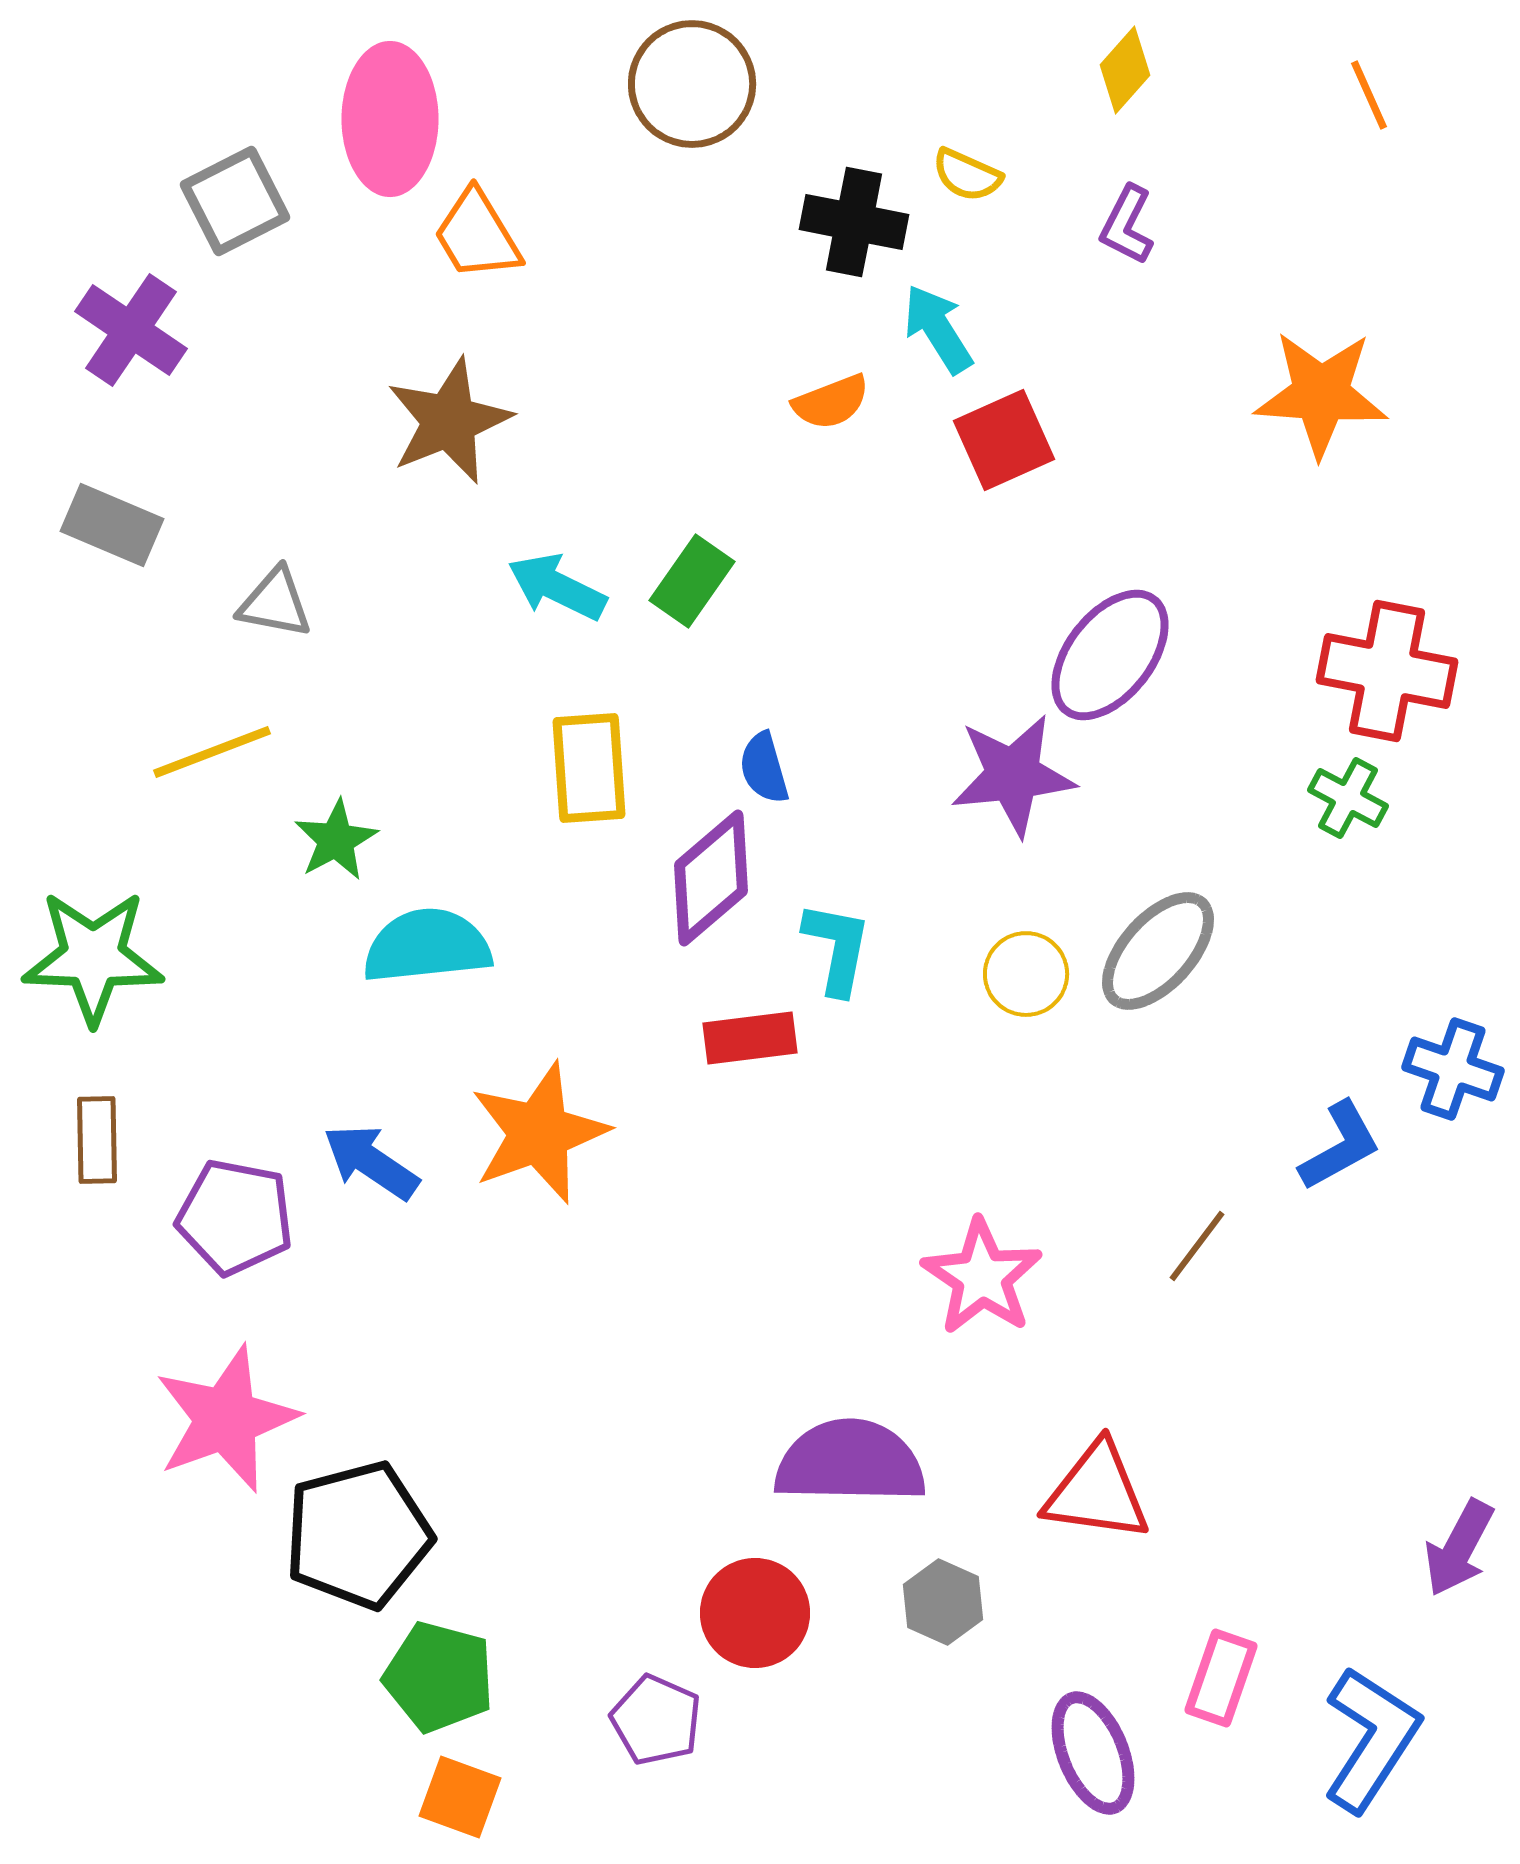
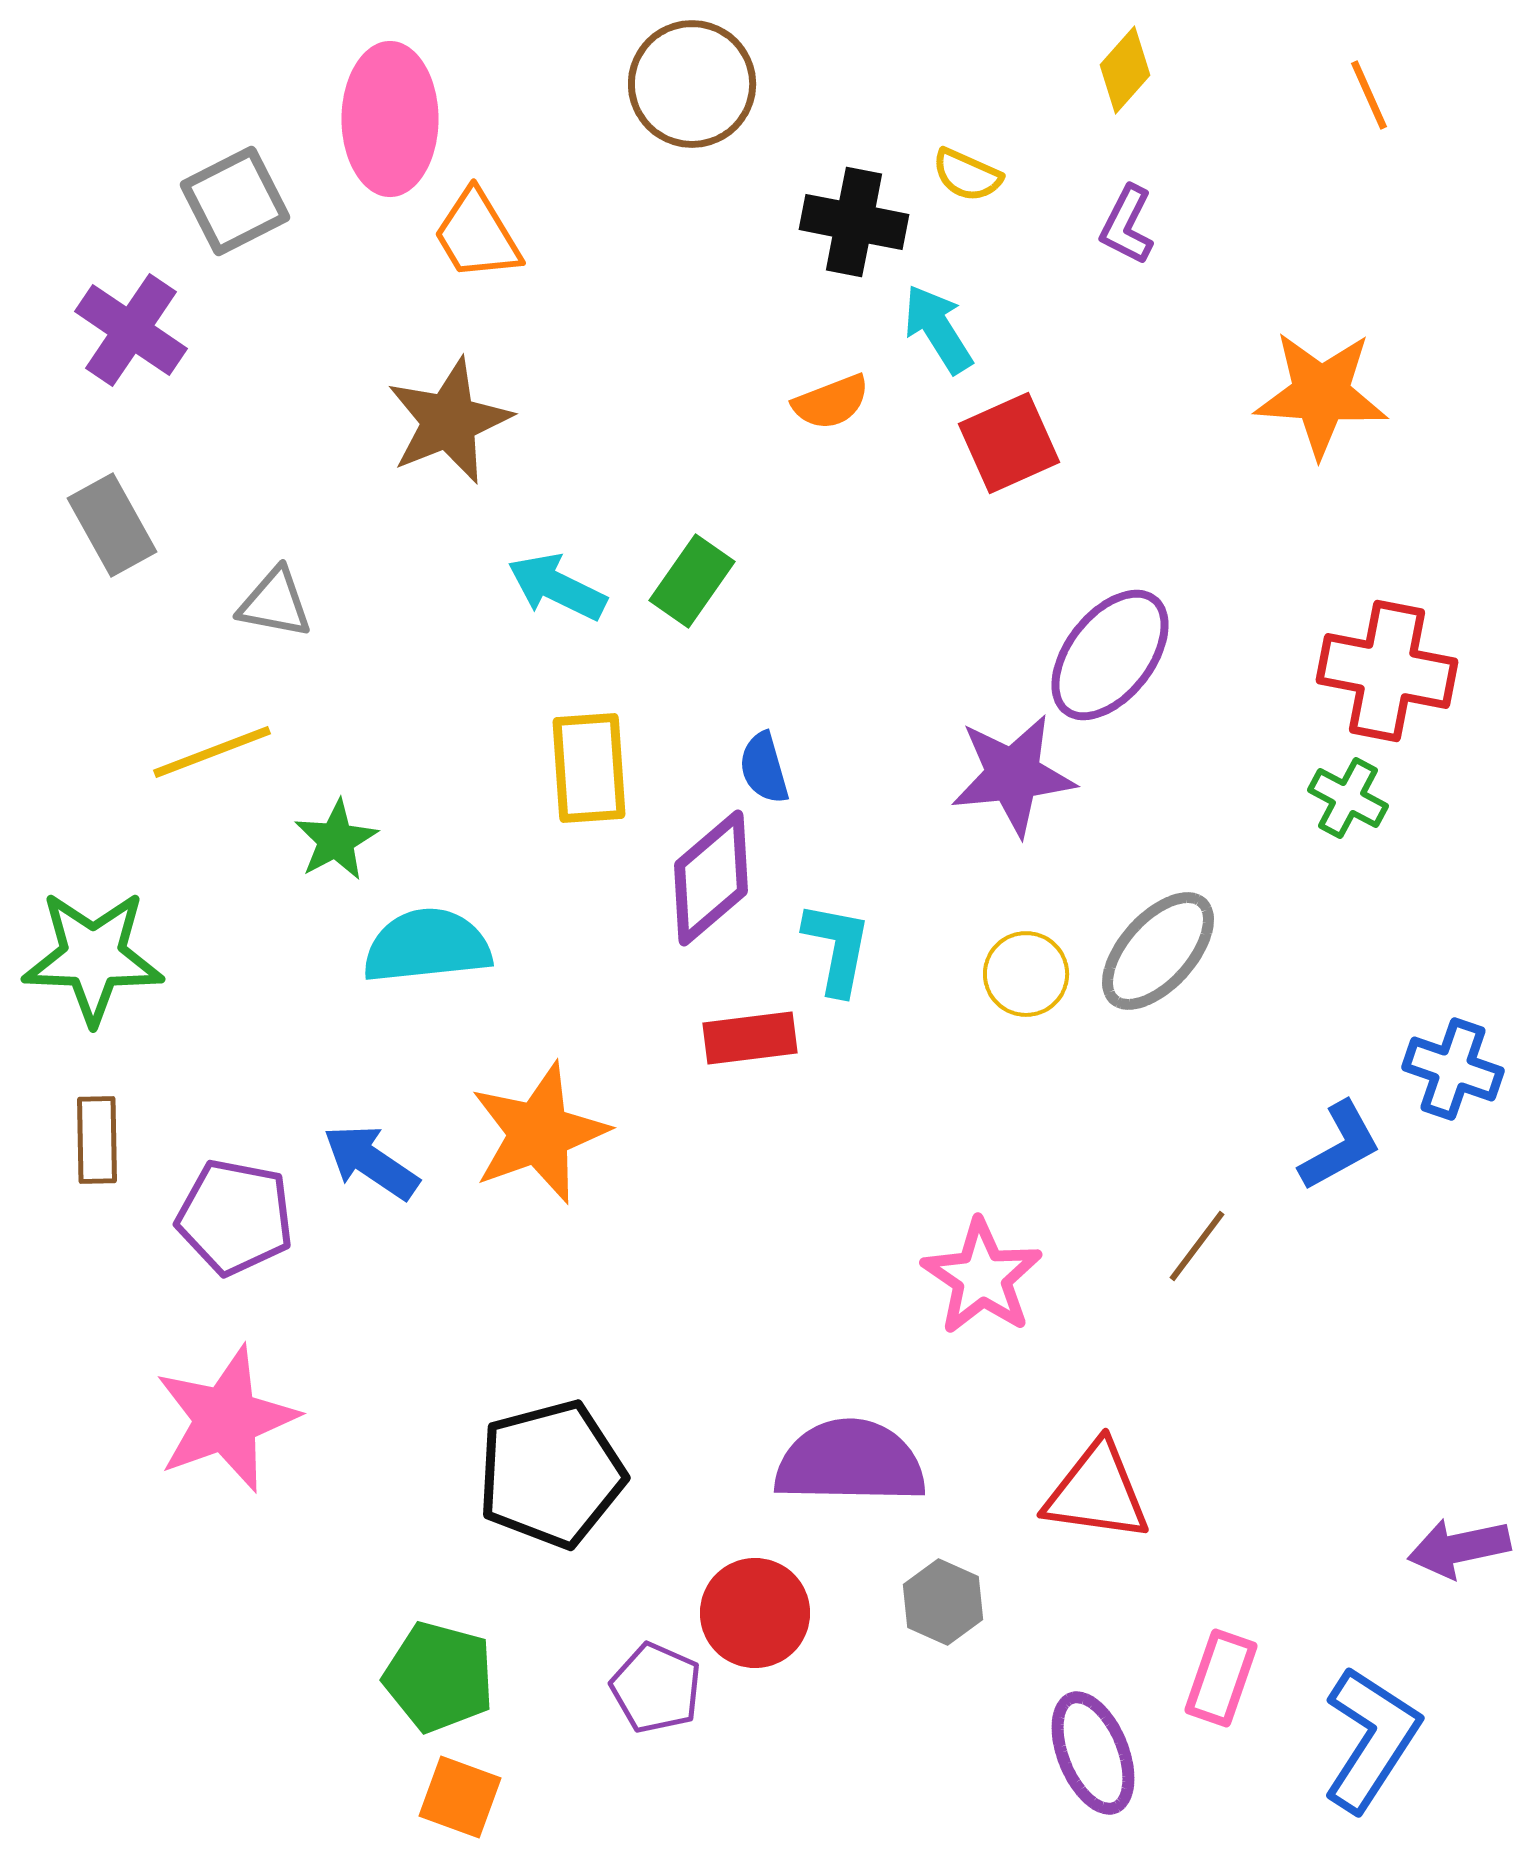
red square at (1004, 440): moved 5 px right, 3 px down
gray rectangle at (112, 525): rotated 38 degrees clockwise
black pentagon at (358, 1535): moved 193 px right, 61 px up
purple arrow at (1459, 1548): rotated 50 degrees clockwise
purple pentagon at (656, 1720): moved 32 px up
